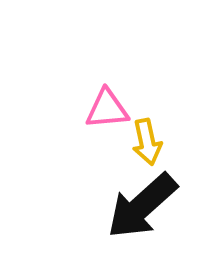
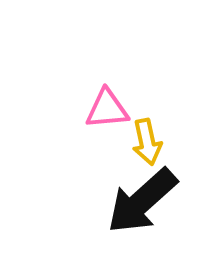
black arrow: moved 5 px up
